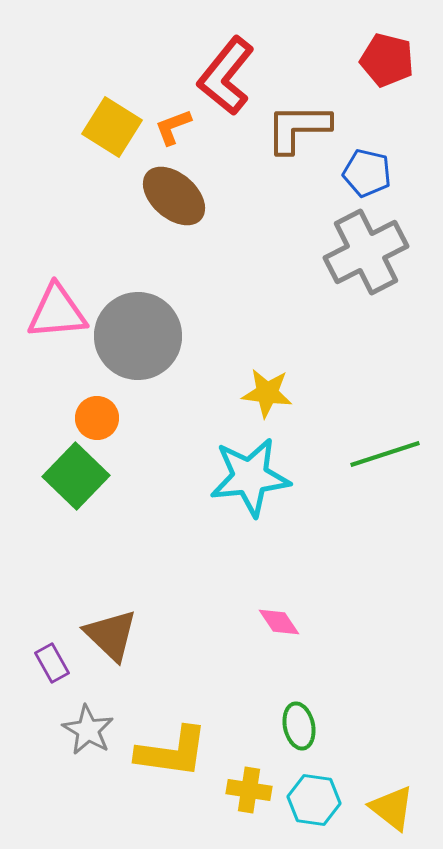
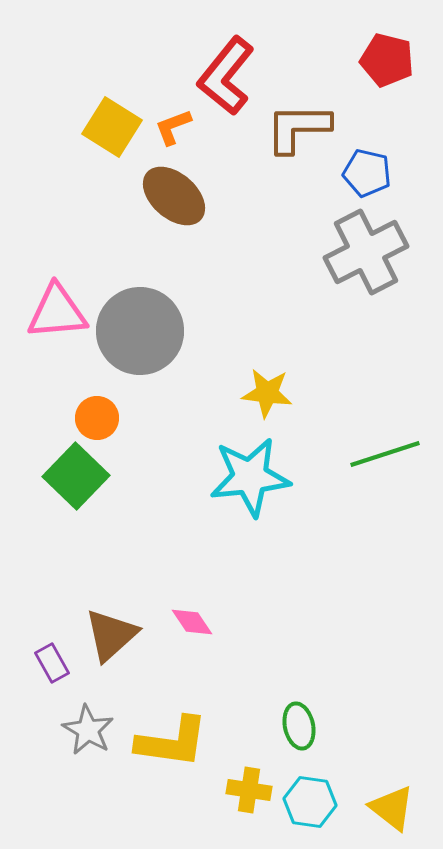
gray circle: moved 2 px right, 5 px up
pink diamond: moved 87 px left
brown triangle: rotated 34 degrees clockwise
yellow L-shape: moved 10 px up
cyan hexagon: moved 4 px left, 2 px down
